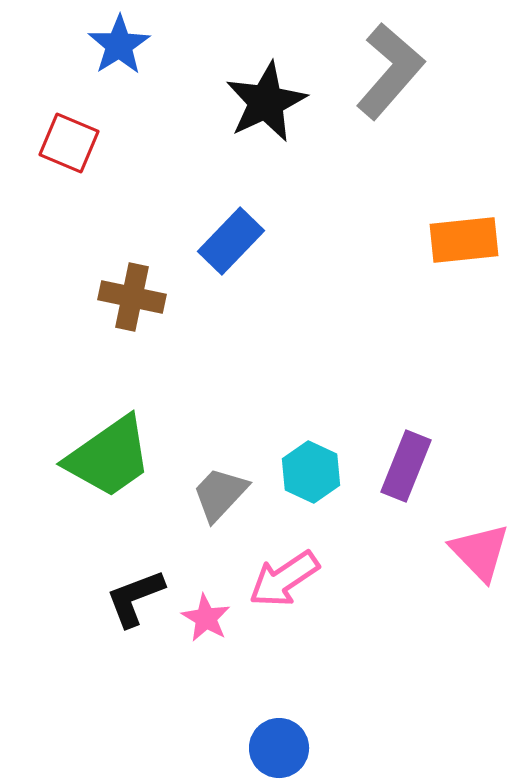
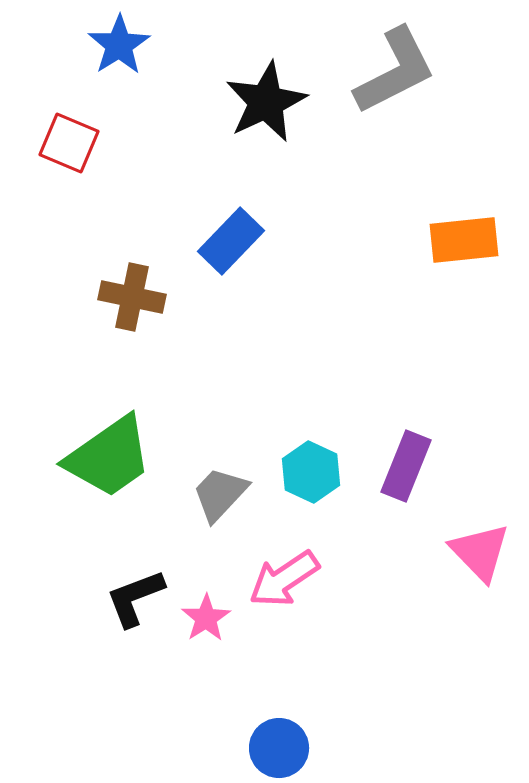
gray L-shape: moved 5 px right; rotated 22 degrees clockwise
pink star: rotated 9 degrees clockwise
